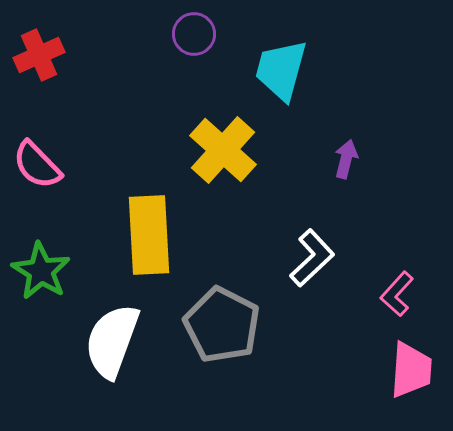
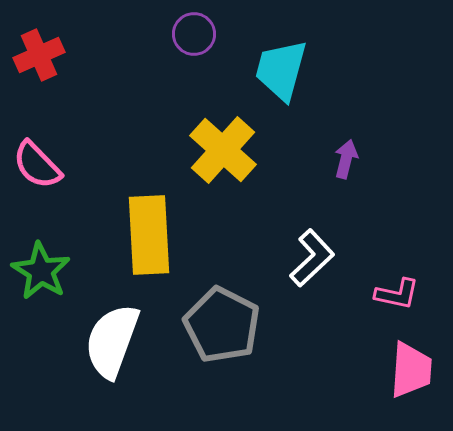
pink L-shape: rotated 120 degrees counterclockwise
